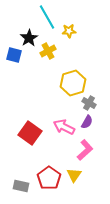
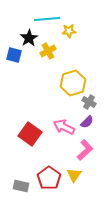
cyan line: moved 2 px down; rotated 65 degrees counterclockwise
gray cross: moved 1 px up
purple semicircle: rotated 16 degrees clockwise
red square: moved 1 px down
